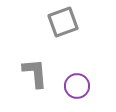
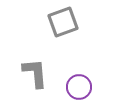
purple circle: moved 2 px right, 1 px down
